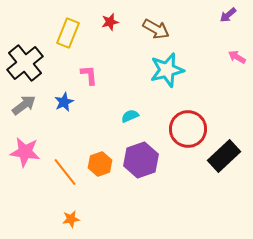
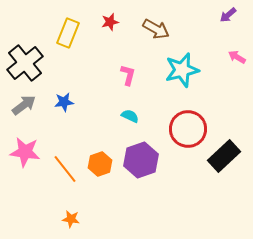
cyan star: moved 15 px right
pink L-shape: moved 39 px right; rotated 20 degrees clockwise
blue star: rotated 18 degrees clockwise
cyan semicircle: rotated 48 degrees clockwise
orange line: moved 3 px up
orange star: rotated 18 degrees clockwise
